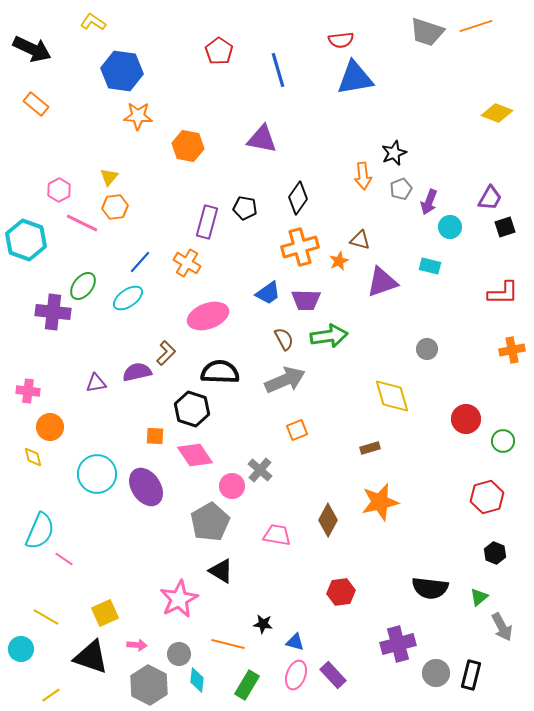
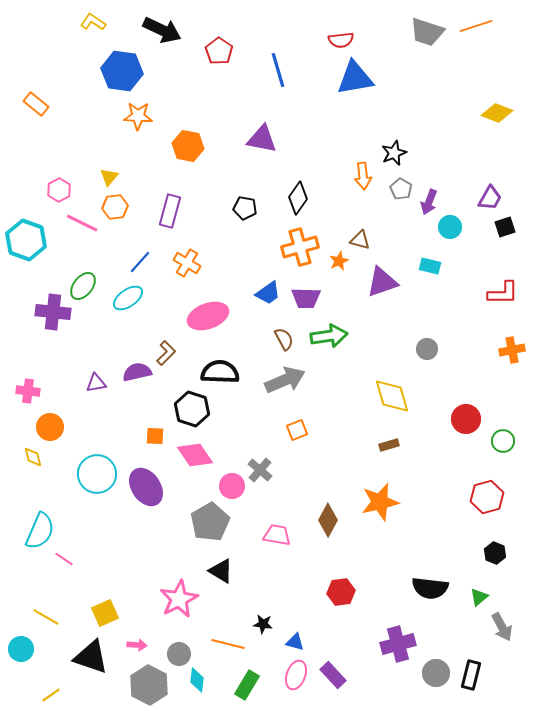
black arrow at (32, 49): moved 130 px right, 19 px up
gray pentagon at (401, 189): rotated 20 degrees counterclockwise
purple rectangle at (207, 222): moved 37 px left, 11 px up
purple trapezoid at (306, 300): moved 2 px up
brown rectangle at (370, 448): moved 19 px right, 3 px up
